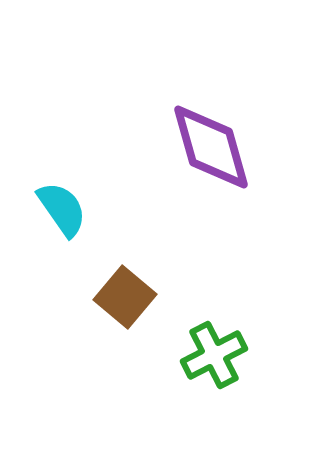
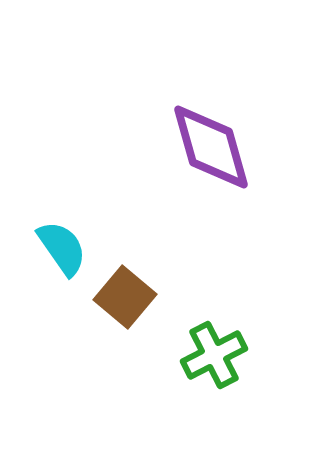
cyan semicircle: moved 39 px down
